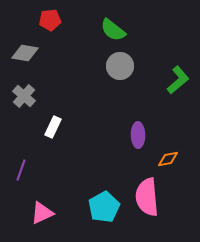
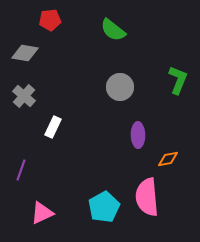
gray circle: moved 21 px down
green L-shape: rotated 28 degrees counterclockwise
